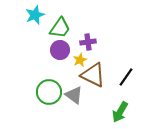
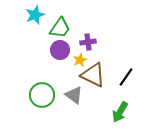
green circle: moved 7 px left, 3 px down
